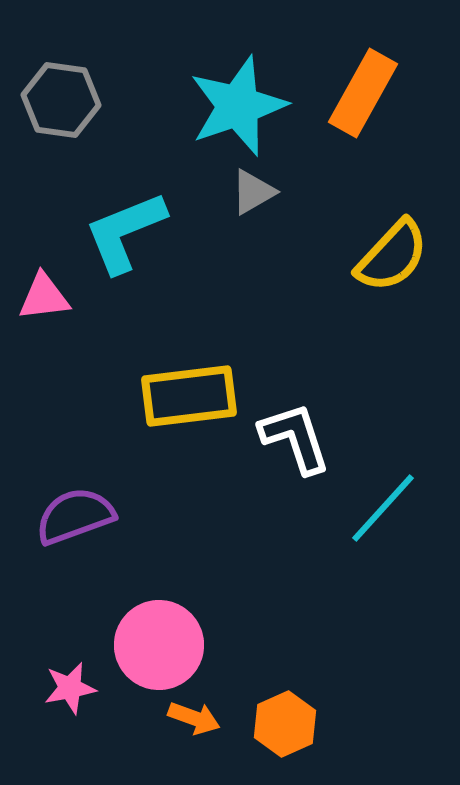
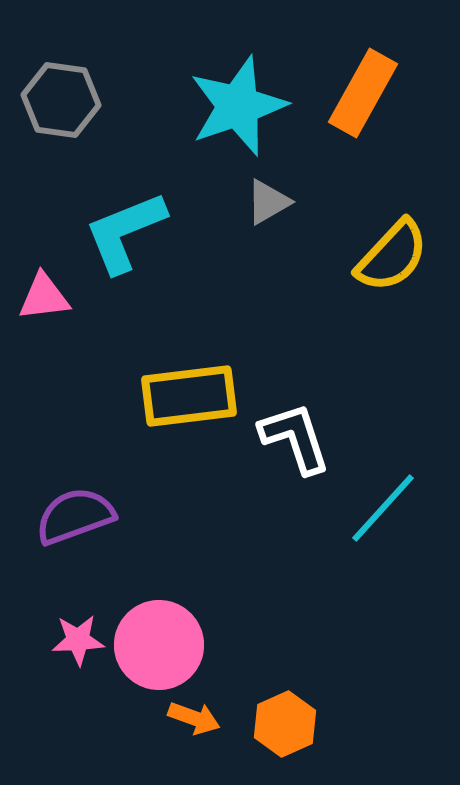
gray triangle: moved 15 px right, 10 px down
pink star: moved 8 px right, 48 px up; rotated 8 degrees clockwise
